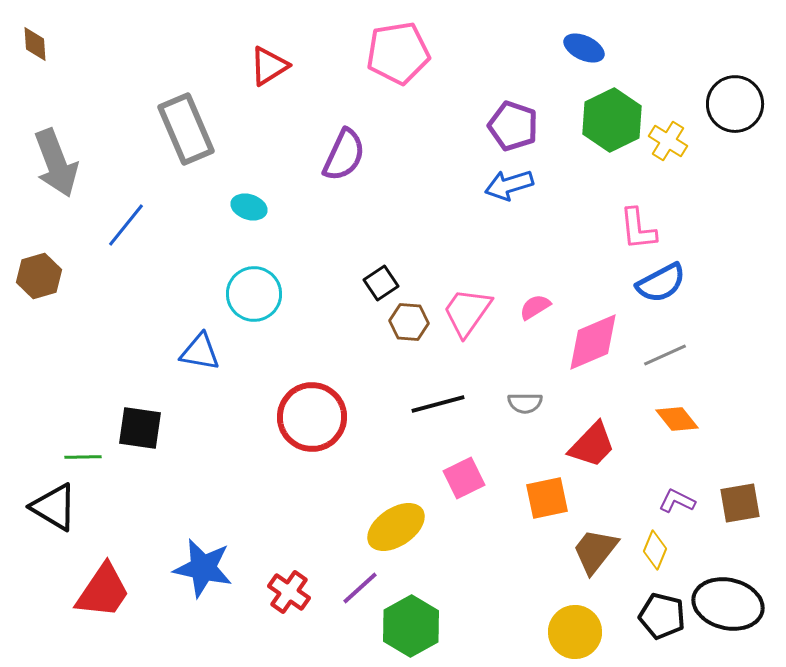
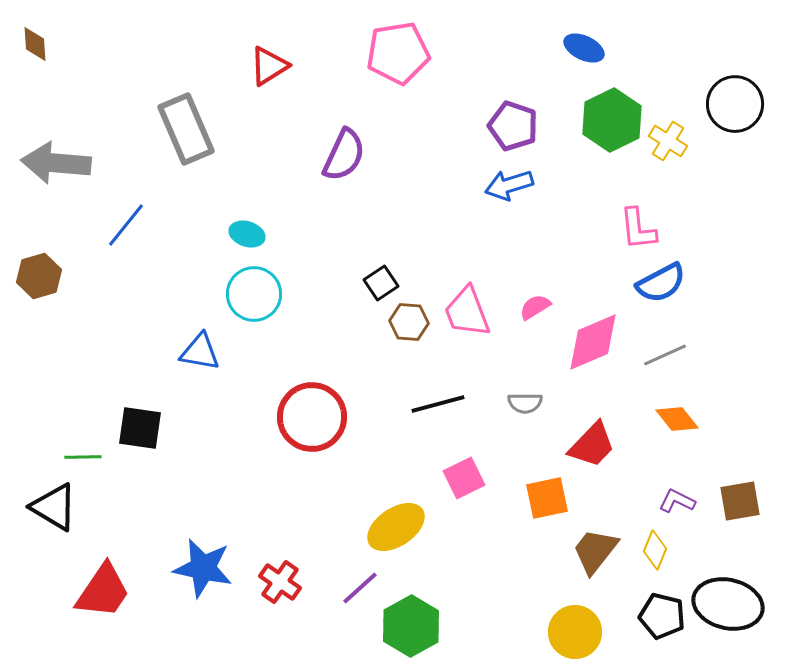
gray arrow at (56, 163): rotated 116 degrees clockwise
cyan ellipse at (249, 207): moved 2 px left, 27 px down
pink trapezoid at (467, 312): rotated 56 degrees counterclockwise
brown square at (740, 503): moved 2 px up
red cross at (289, 592): moved 9 px left, 10 px up
